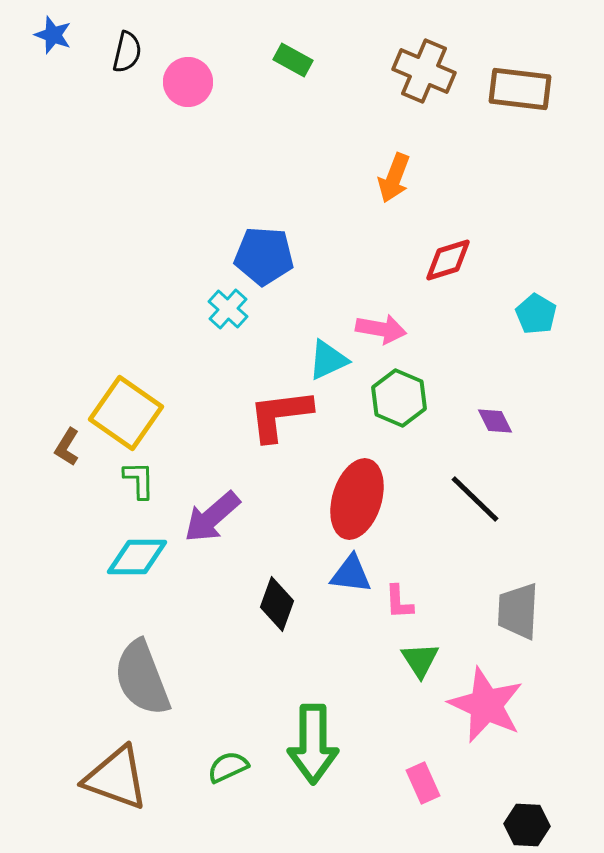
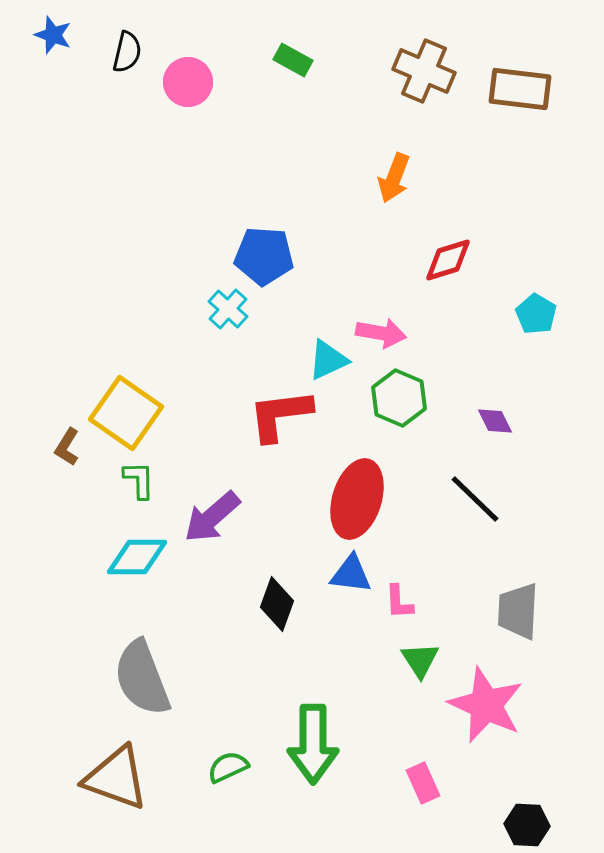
pink arrow: moved 4 px down
